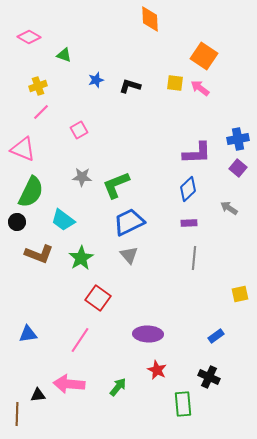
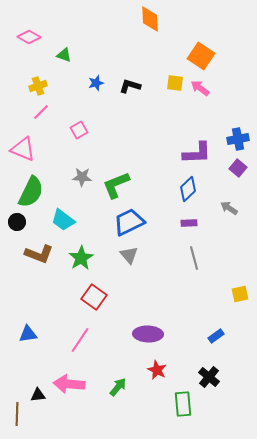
orange square at (204, 56): moved 3 px left
blue star at (96, 80): moved 3 px down
gray line at (194, 258): rotated 20 degrees counterclockwise
red square at (98, 298): moved 4 px left, 1 px up
black cross at (209, 377): rotated 15 degrees clockwise
